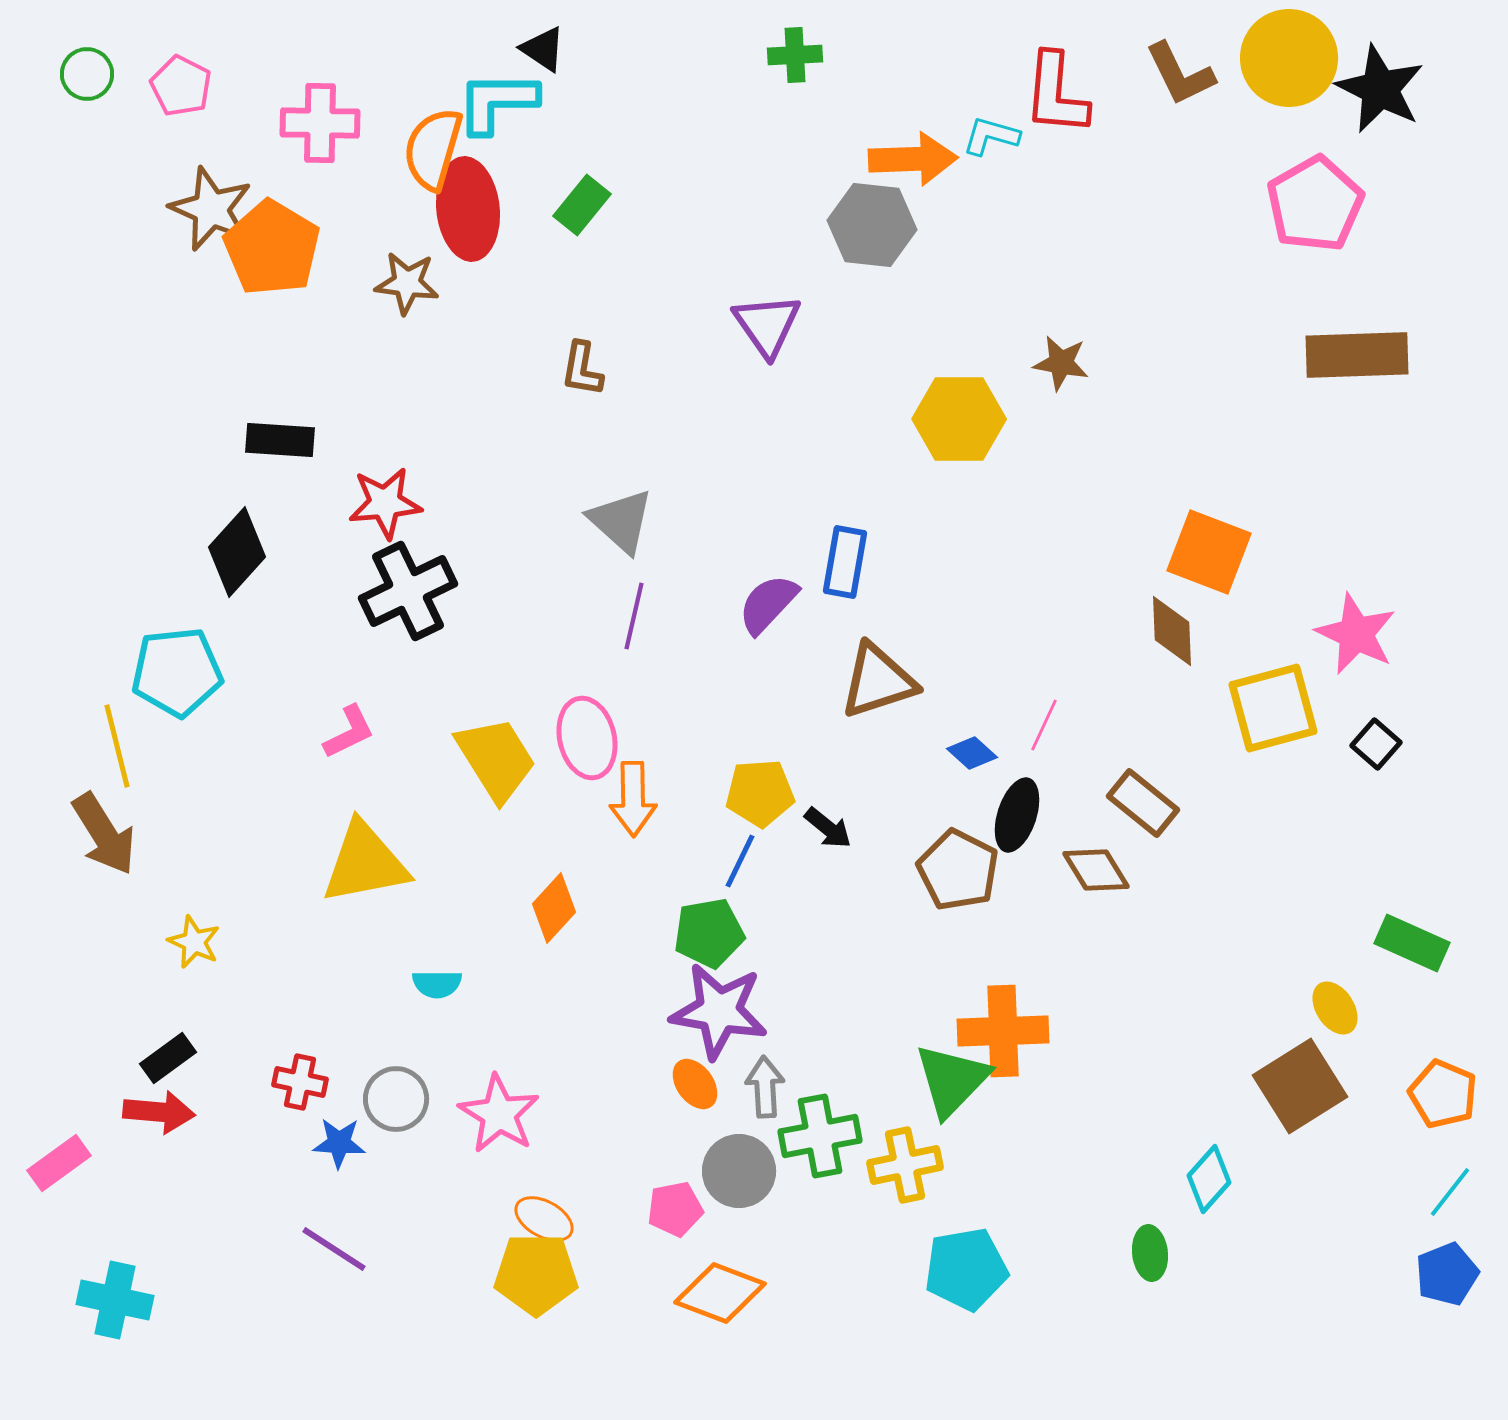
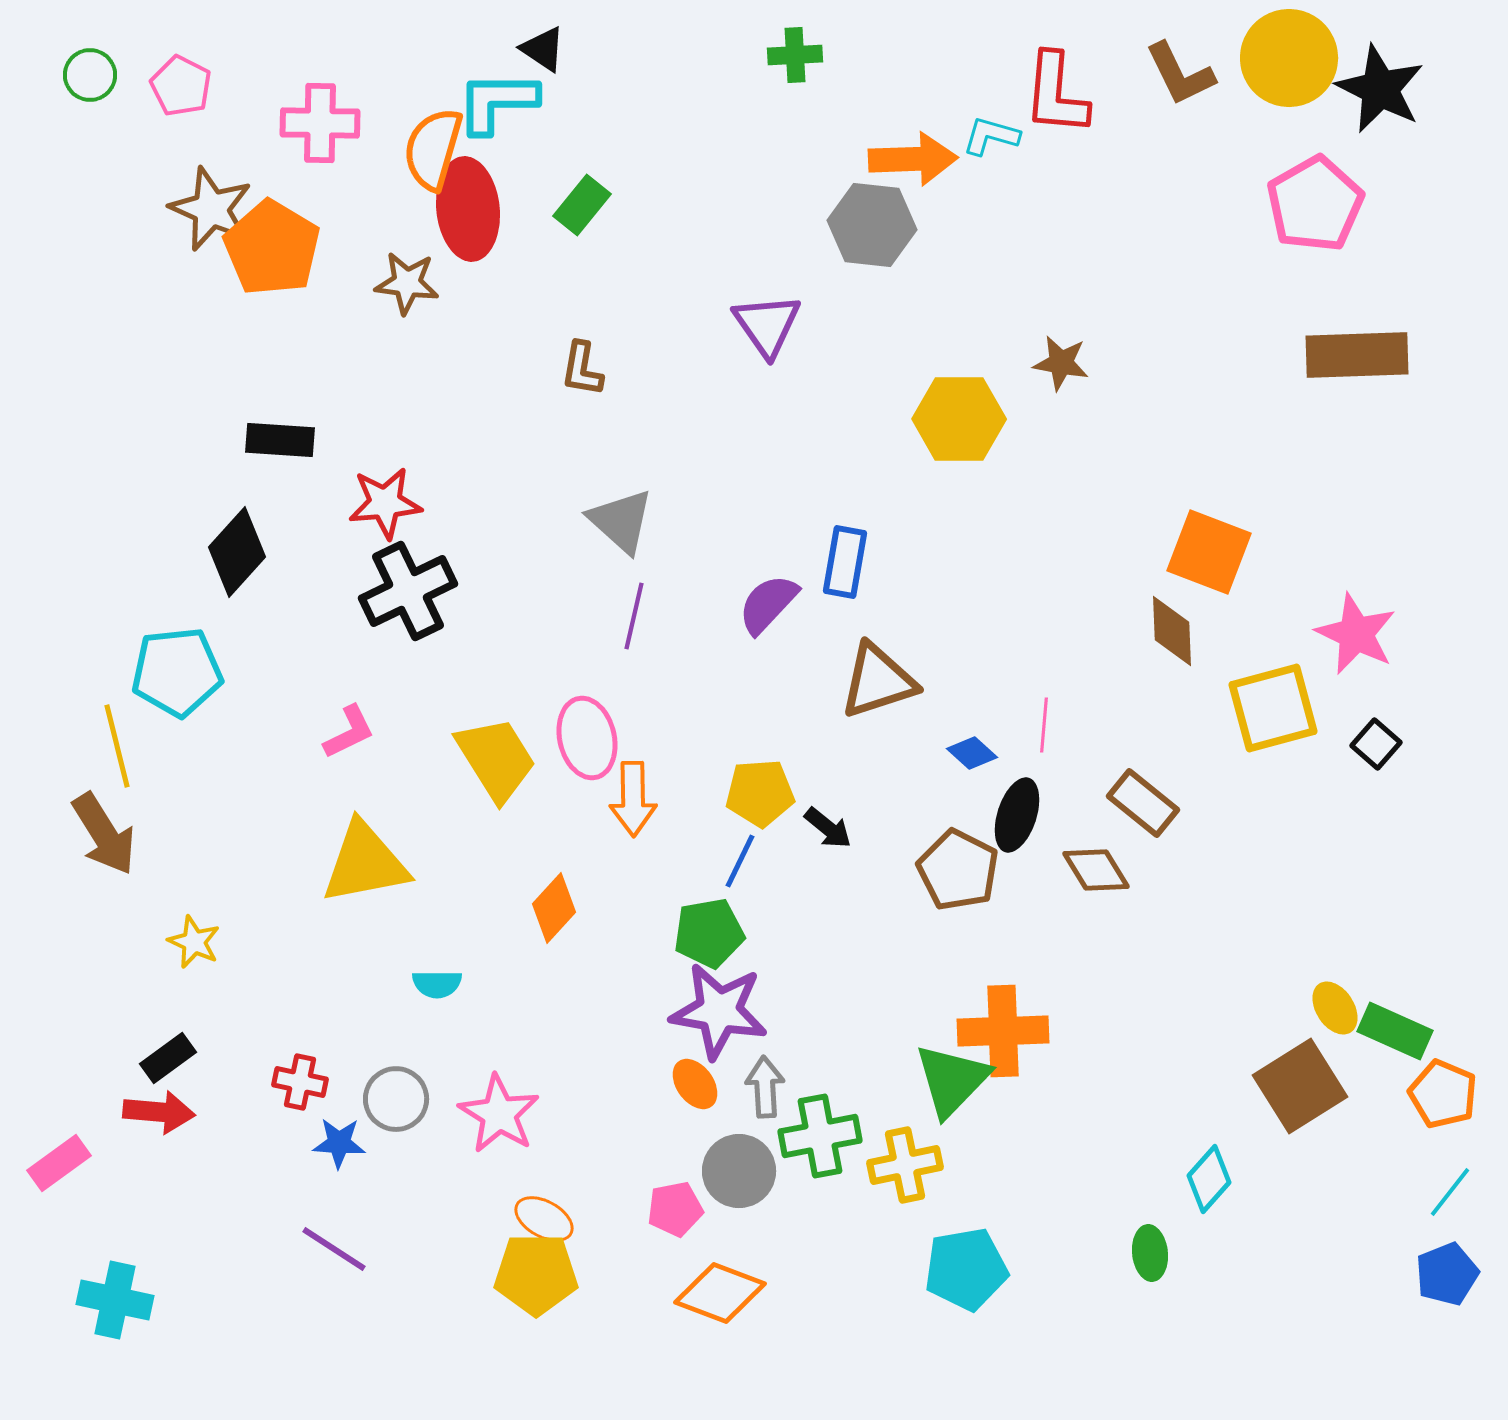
green circle at (87, 74): moved 3 px right, 1 px down
pink line at (1044, 725): rotated 20 degrees counterclockwise
green rectangle at (1412, 943): moved 17 px left, 88 px down
